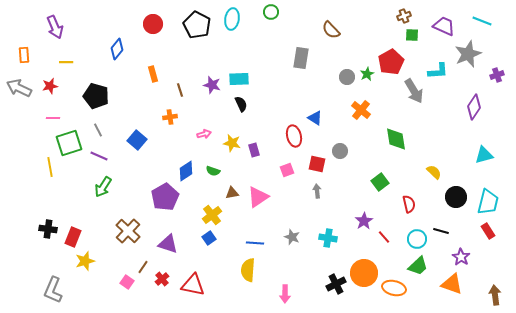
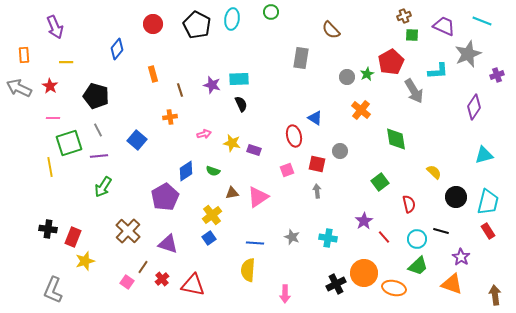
red star at (50, 86): rotated 28 degrees counterclockwise
purple rectangle at (254, 150): rotated 56 degrees counterclockwise
purple line at (99, 156): rotated 30 degrees counterclockwise
